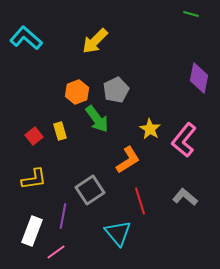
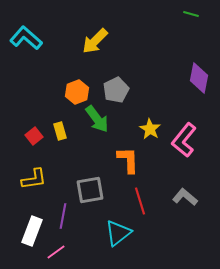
orange L-shape: rotated 60 degrees counterclockwise
gray square: rotated 24 degrees clockwise
cyan triangle: rotated 32 degrees clockwise
